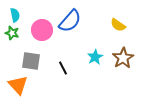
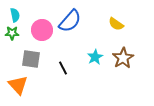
yellow semicircle: moved 2 px left, 1 px up
green star: rotated 16 degrees counterclockwise
gray square: moved 2 px up
